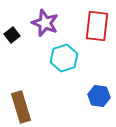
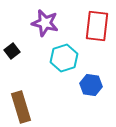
purple star: rotated 8 degrees counterclockwise
black square: moved 16 px down
blue hexagon: moved 8 px left, 11 px up
